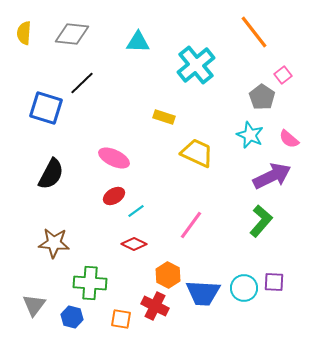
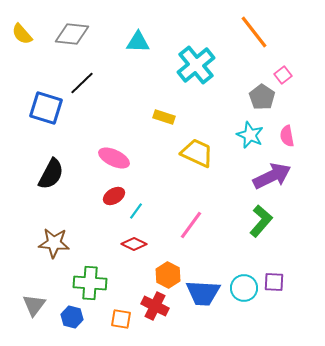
yellow semicircle: moved 2 px left, 1 px down; rotated 45 degrees counterclockwise
pink semicircle: moved 2 px left, 3 px up; rotated 40 degrees clockwise
cyan line: rotated 18 degrees counterclockwise
